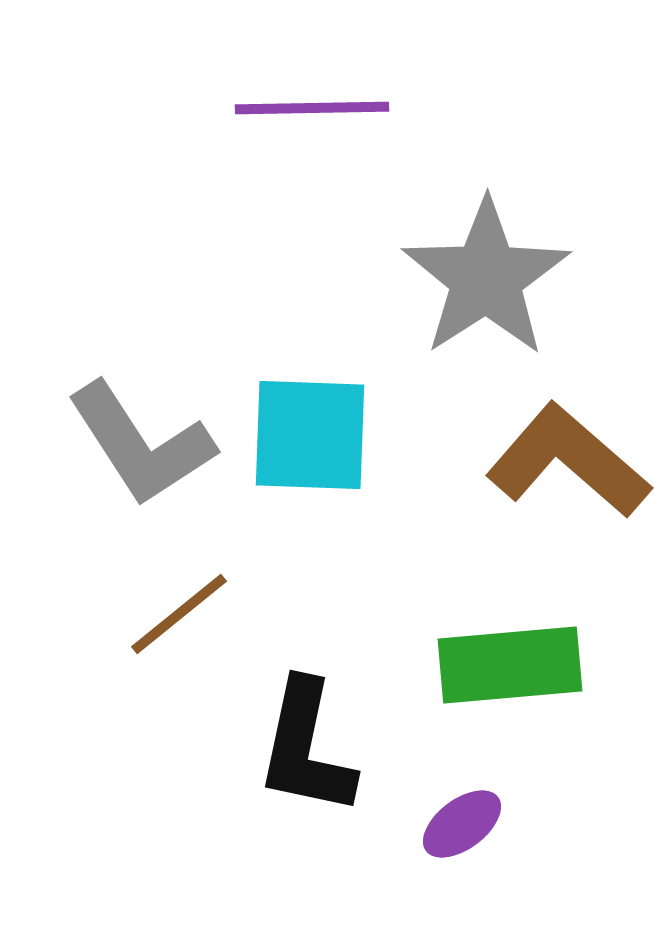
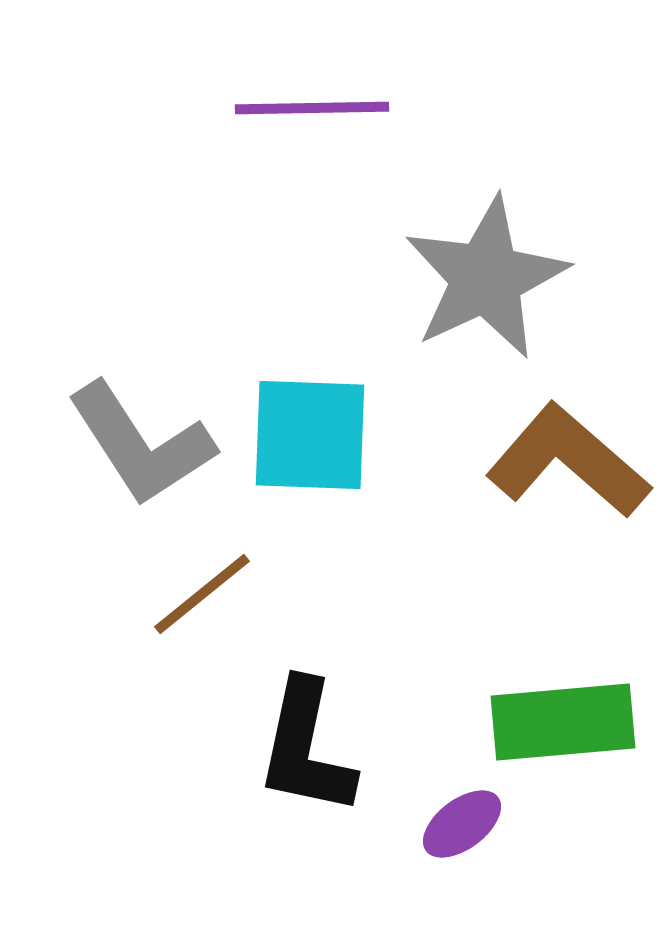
gray star: rotated 8 degrees clockwise
brown line: moved 23 px right, 20 px up
green rectangle: moved 53 px right, 57 px down
